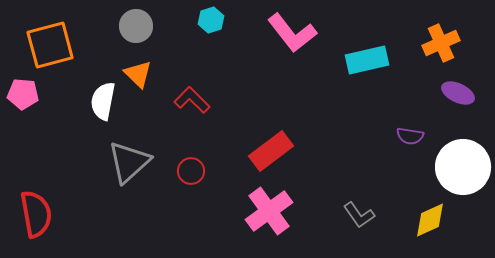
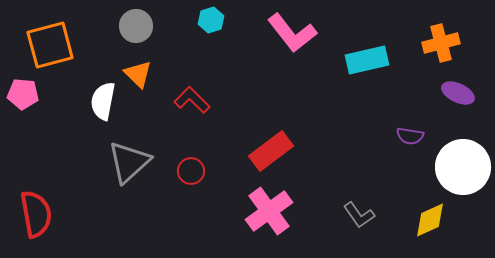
orange cross: rotated 9 degrees clockwise
